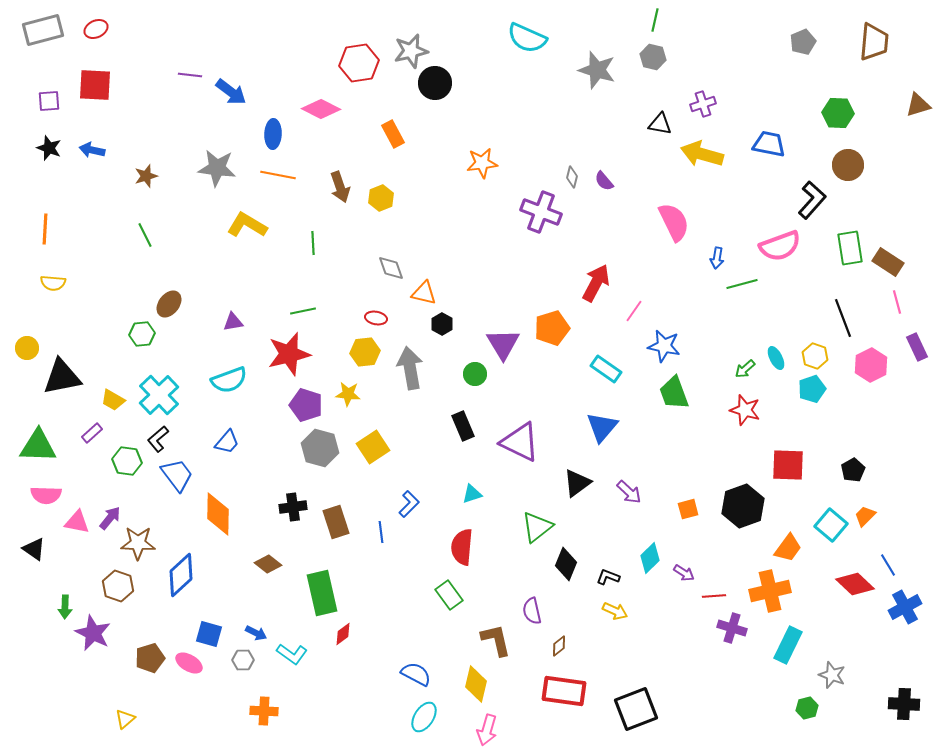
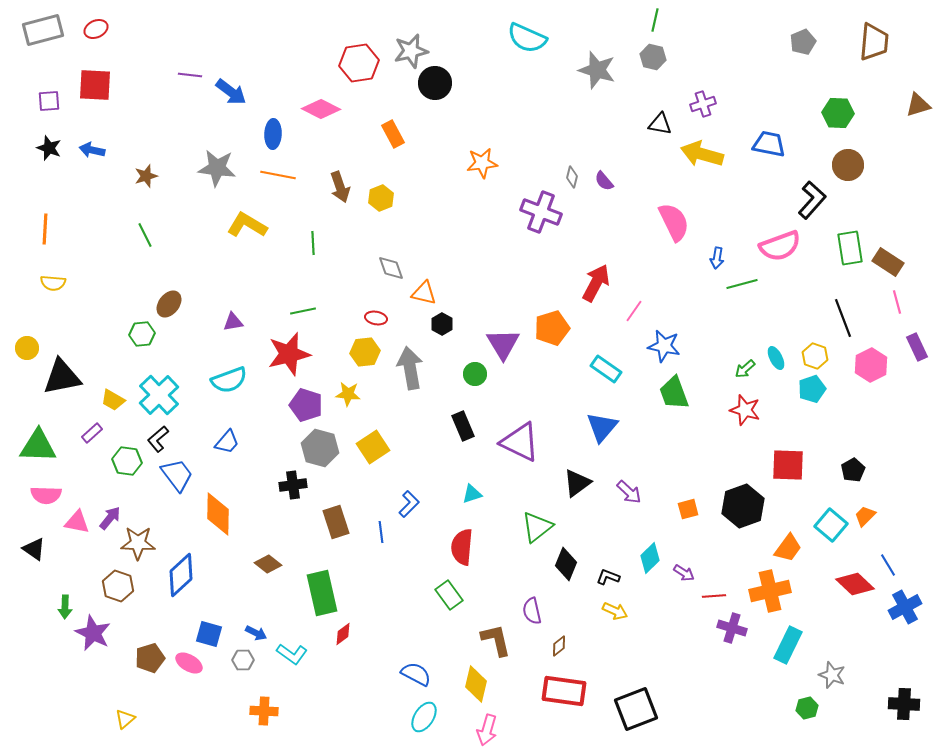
black cross at (293, 507): moved 22 px up
